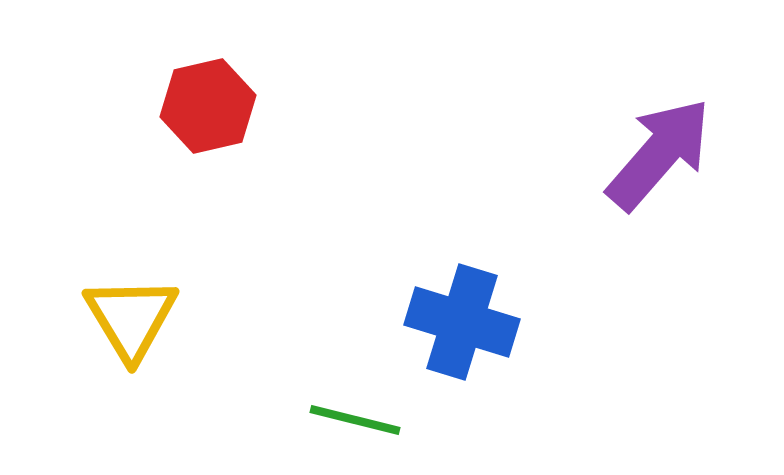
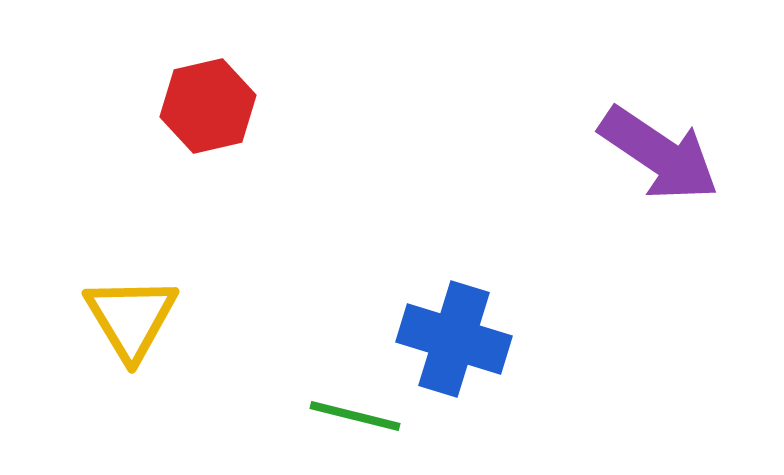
purple arrow: rotated 83 degrees clockwise
blue cross: moved 8 px left, 17 px down
green line: moved 4 px up
